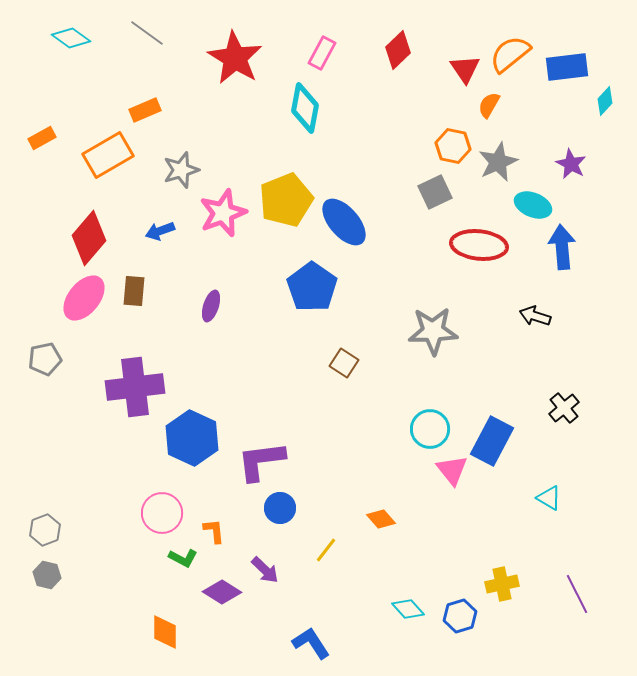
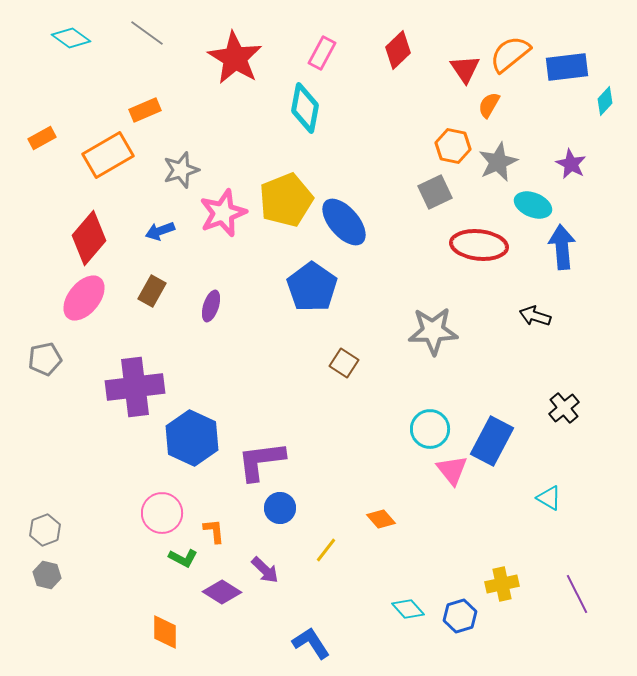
brown rectangle at (134, 291): moved 18 px right; rotated 24 degrees clockwise
